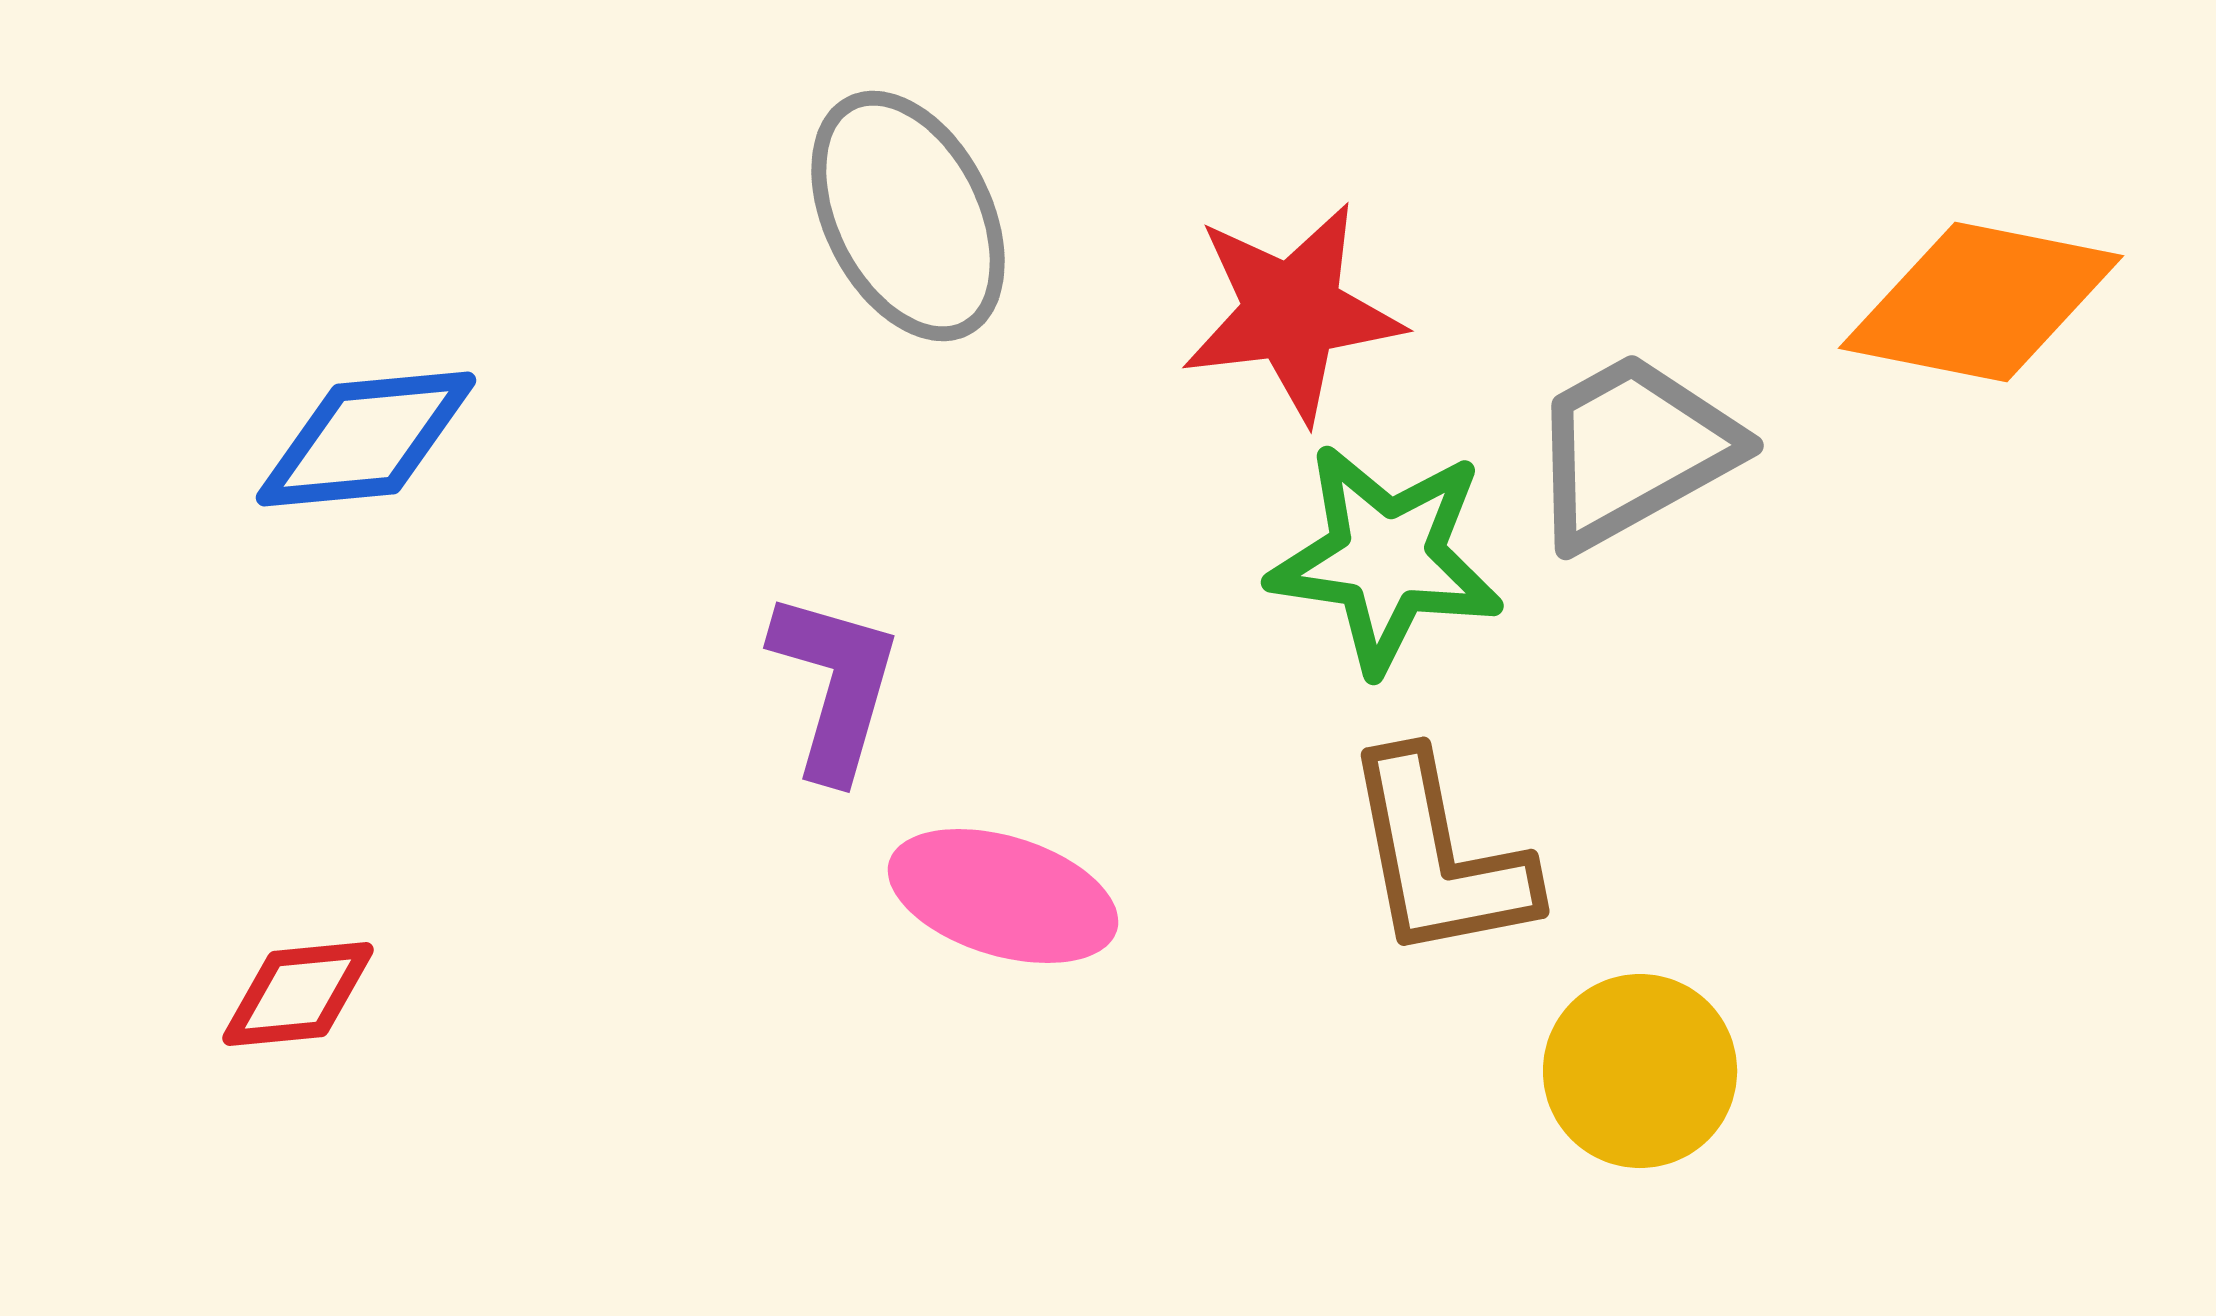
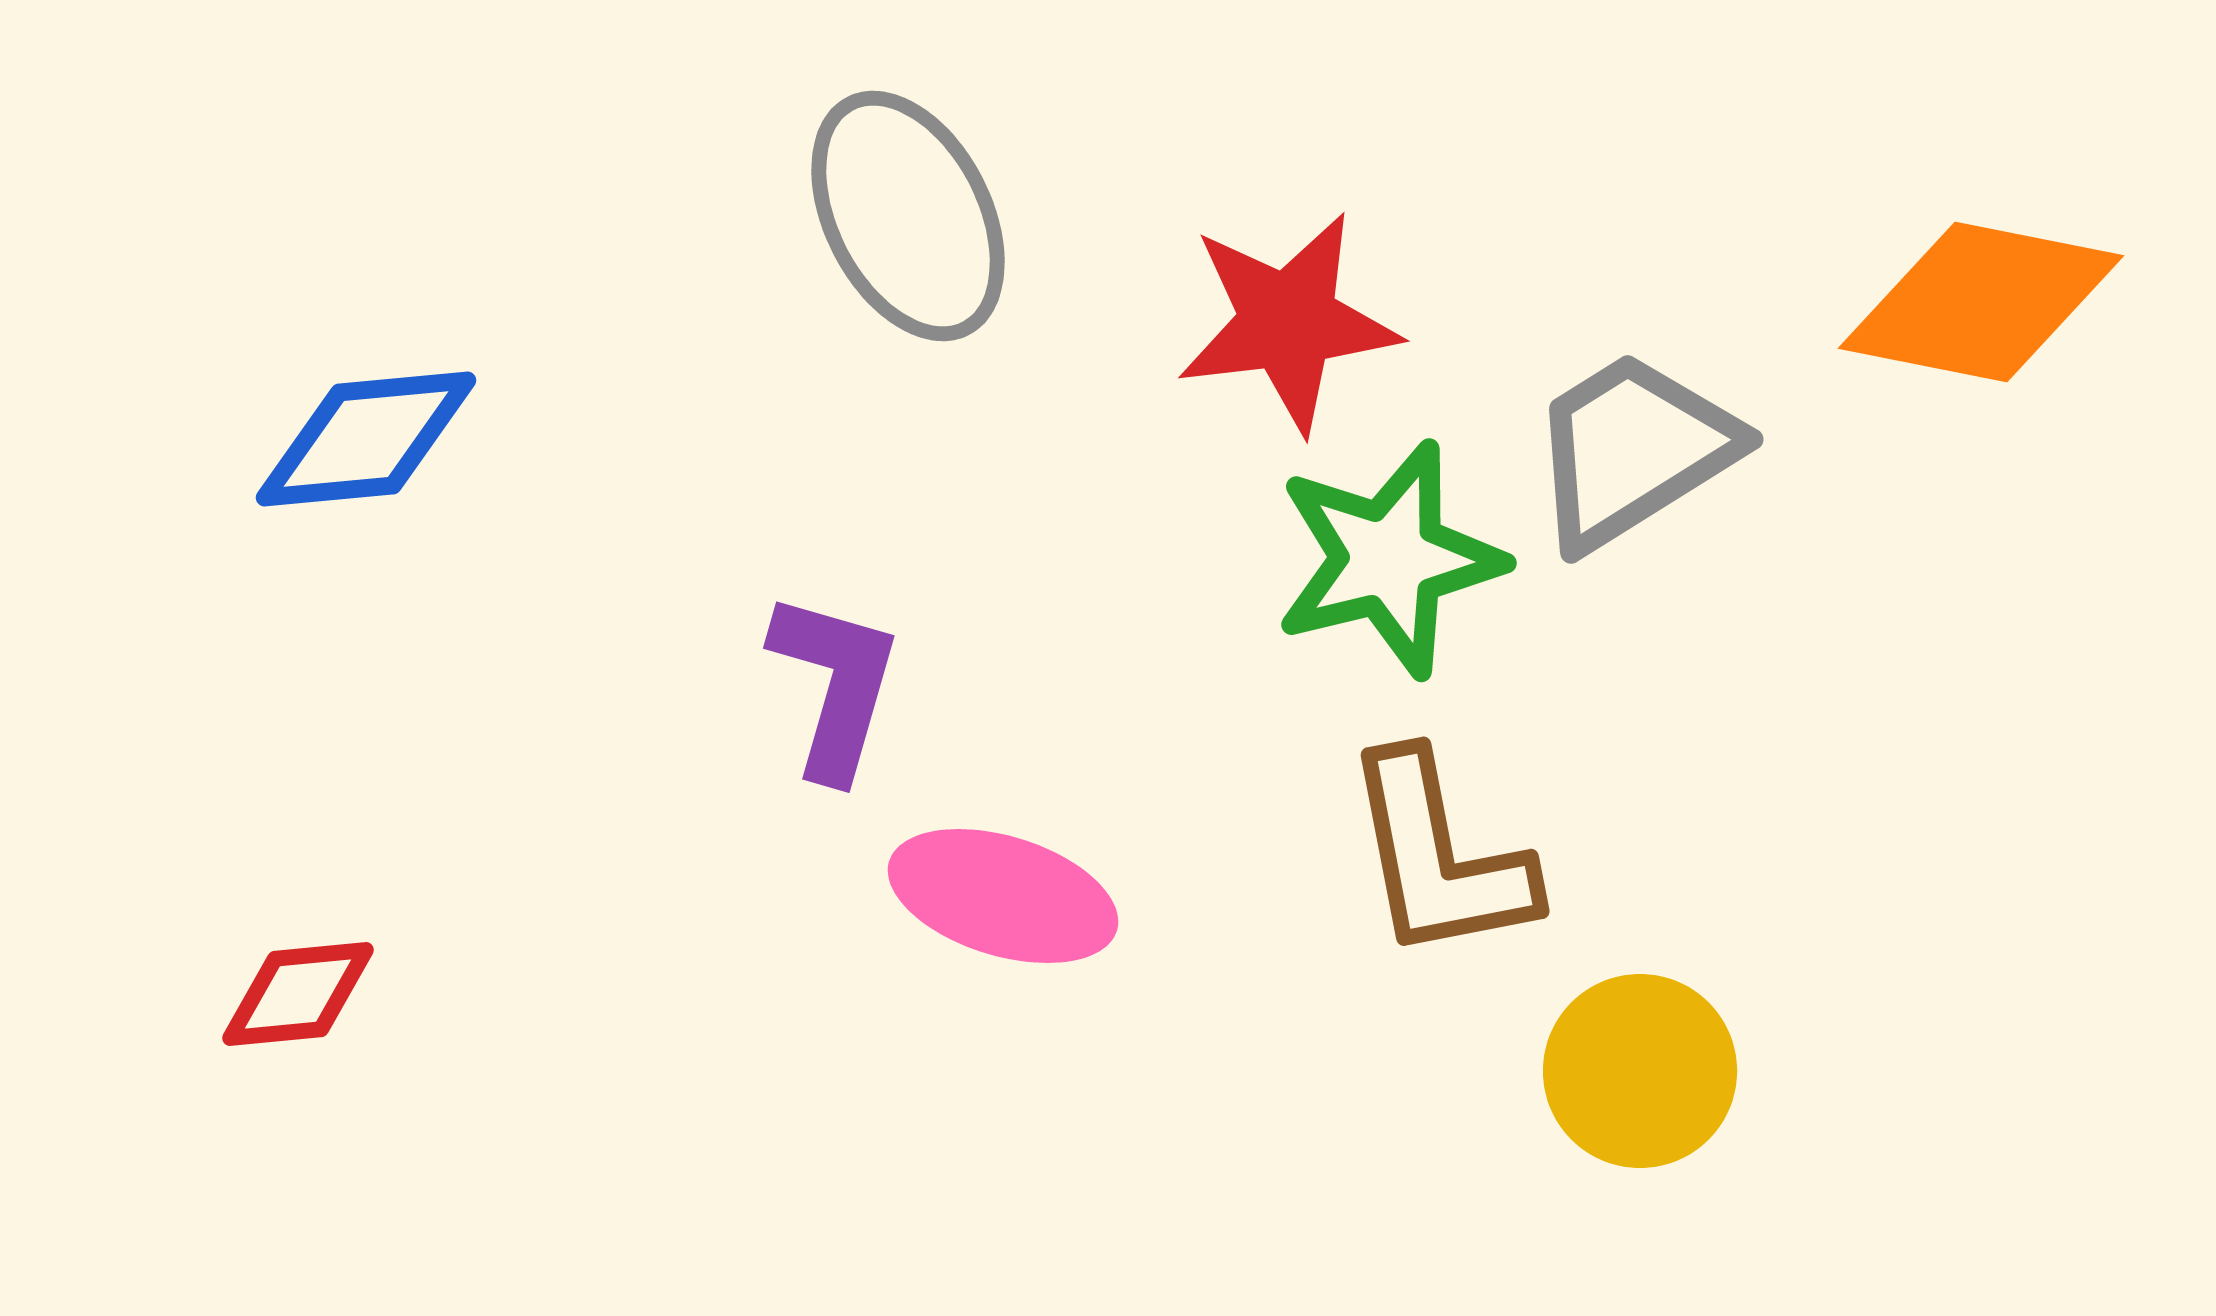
red star: moved 4 px left, 10 px down
gray trapezoid: rotated 3 degrees counterclockwise
green star: moved 3 px right, 1 px down; rotated 22 degrees counterclockwise
